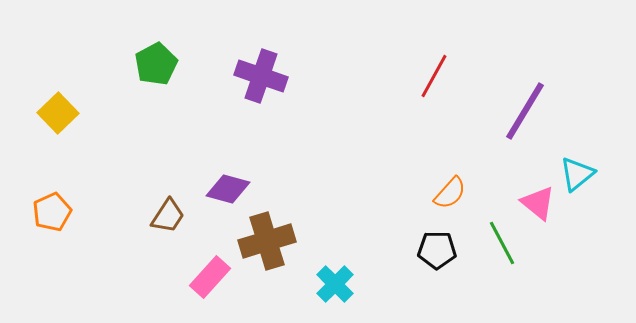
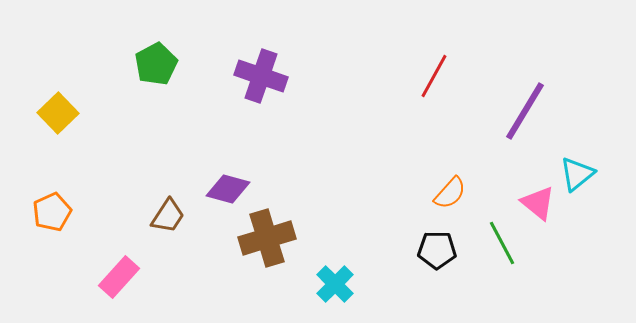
brown cross: moved 3 px up
pink rectangle: moved 91 px left
